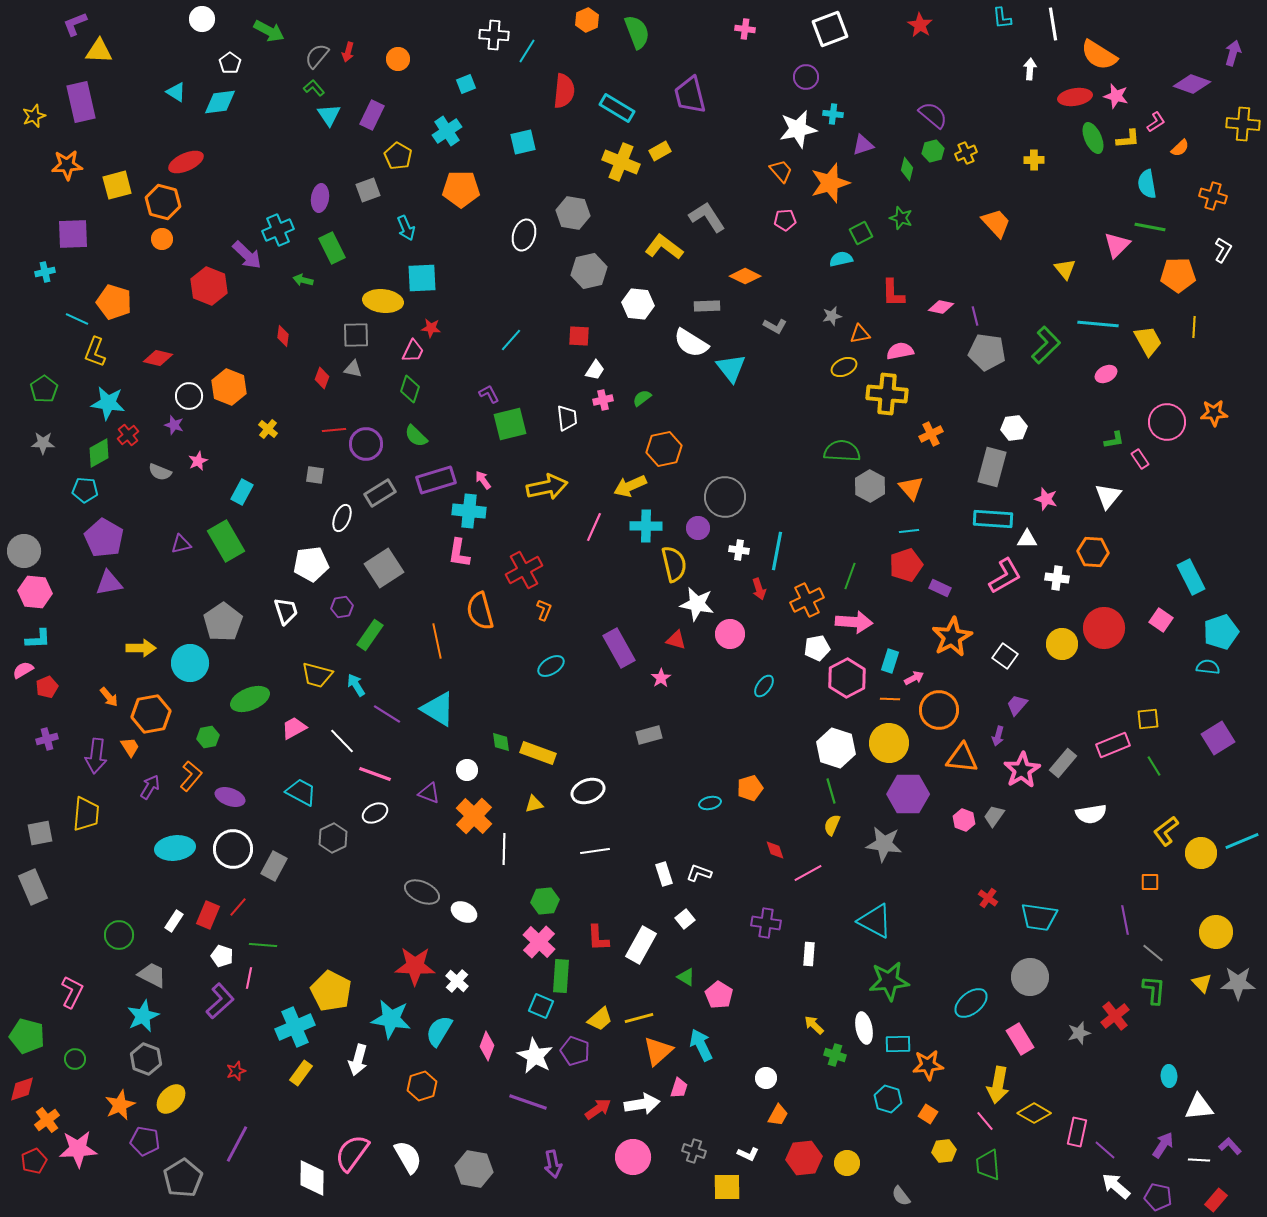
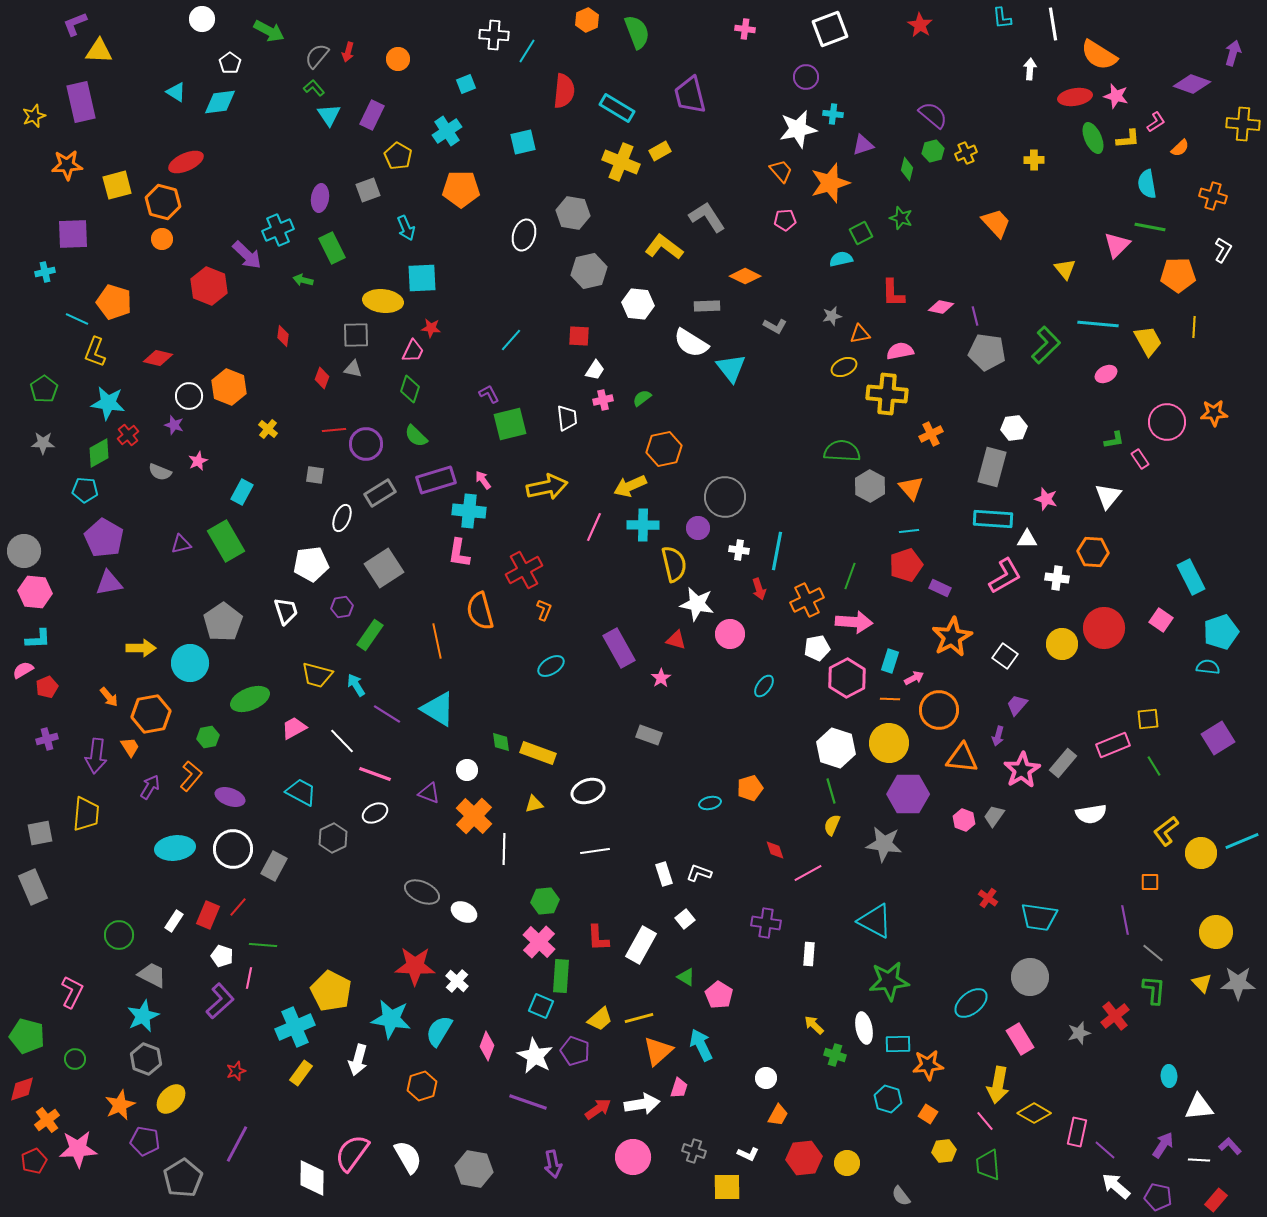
cyan cross at (646, 526): moved 3 px left, 1 px up
gray rectangle at (649, 735): rotated 35 degrees clockwise
